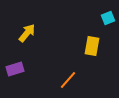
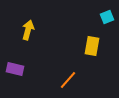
cyan square: moved 1 px left, 1 px up
yellow arrow: moved 1 px right, 3 px up; rotated 24 degrees counterclockwise
purple rectangle: rotated 30 degrees clockwise
